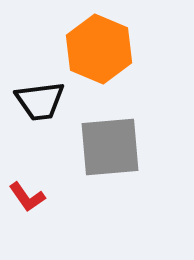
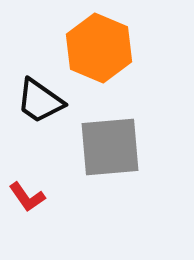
orange hexagon: moved 1 px up
black trapezoid: rotated 42 degrees clockwise
